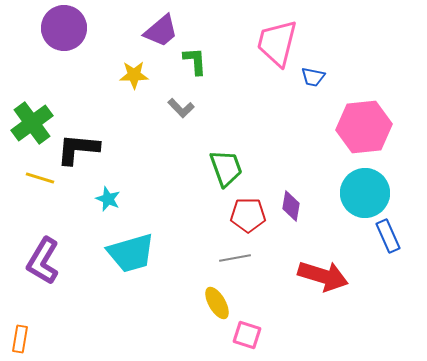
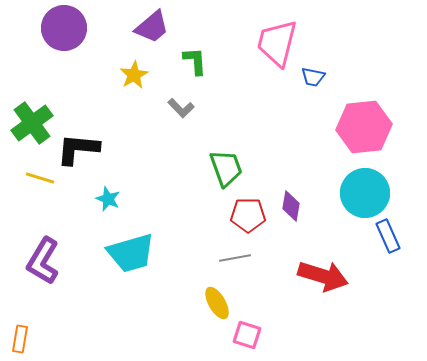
purple trapezoid: moved 9 px left, 4 px up
yellow star: rotated 28 degrees counterclockwise
